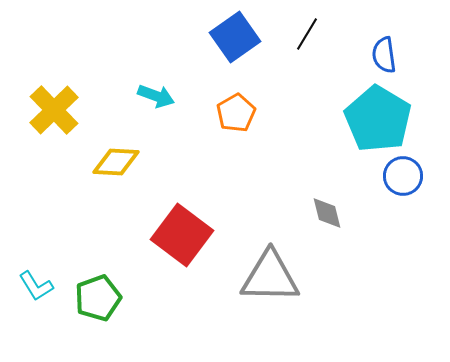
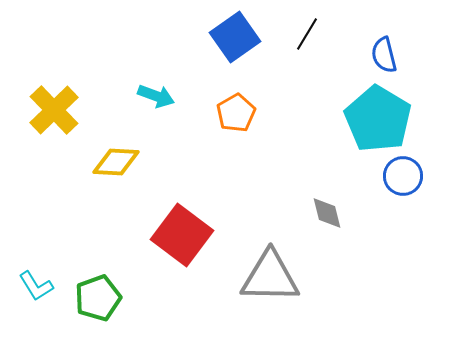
blue semicircle: rotated 6 degrees counterclockwise
